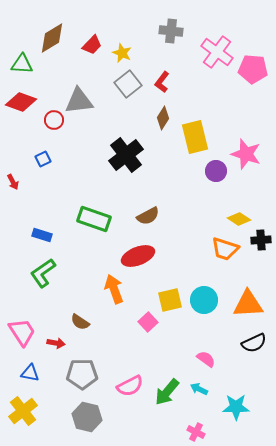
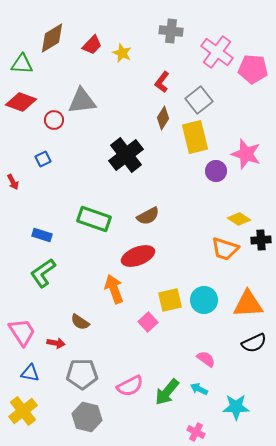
gray square at (128, 84): moved 71 px right, 16 px down
gray triangle at (79, 101): moved 3 px right
